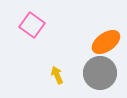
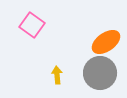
yellow arrow: rotated 18 degrees clockwise
